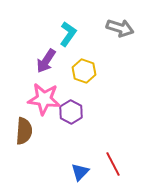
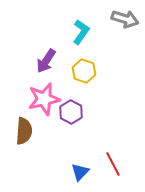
gray arrow: moved 5 px right, 9 px up
cyan L-shape: moved 13 px right, 2 px up
pink star: rotated 20 degrees counterclockwise
